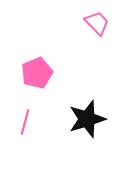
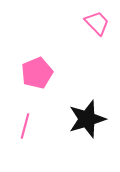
pink line: moved 4 px down
